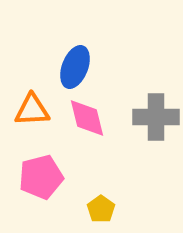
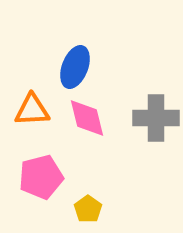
gray cross: moved 1 px down
yellow pentagon: moved 13 px left
